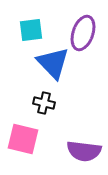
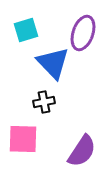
cyan square: moved 5 px left; rotated 10 degrees counterclockwise
black cross: moved 1 px up; rotated 25 degrees counterclockwise
pink square: rotated 12 degrees counterclockwise
purple semicircle: moved 2 px left; rotated 64 degrees counterclockwise
